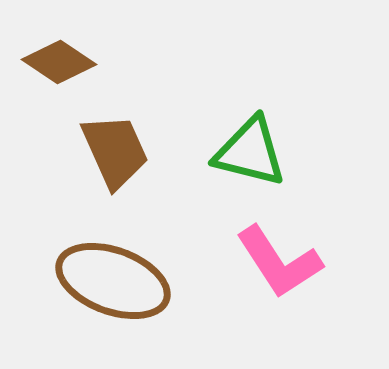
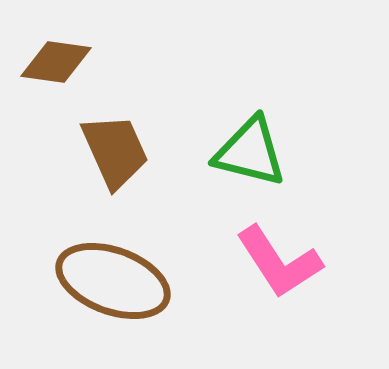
brown diamond: moved 3 px left; rotated 26 degrees counterclockwise
